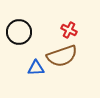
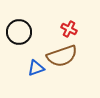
red cross: moved 1 px up
blue triangle: rotated 18 degrees counterclockwise
